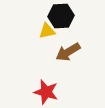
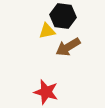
black hexagon: moved 2 px right; rotated 10 degrees clockwise
brown arrow: moved 5 px up
